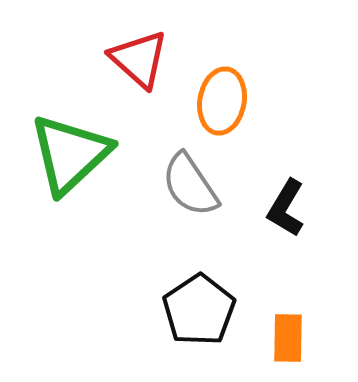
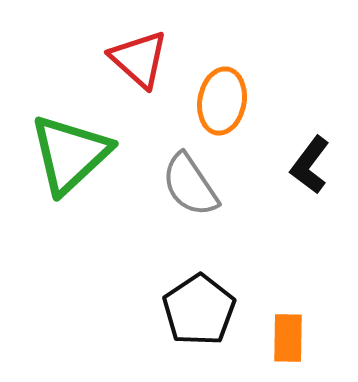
black L-shape: moved 24 px right, 43 px up; rotated 6 degrees clockwise
